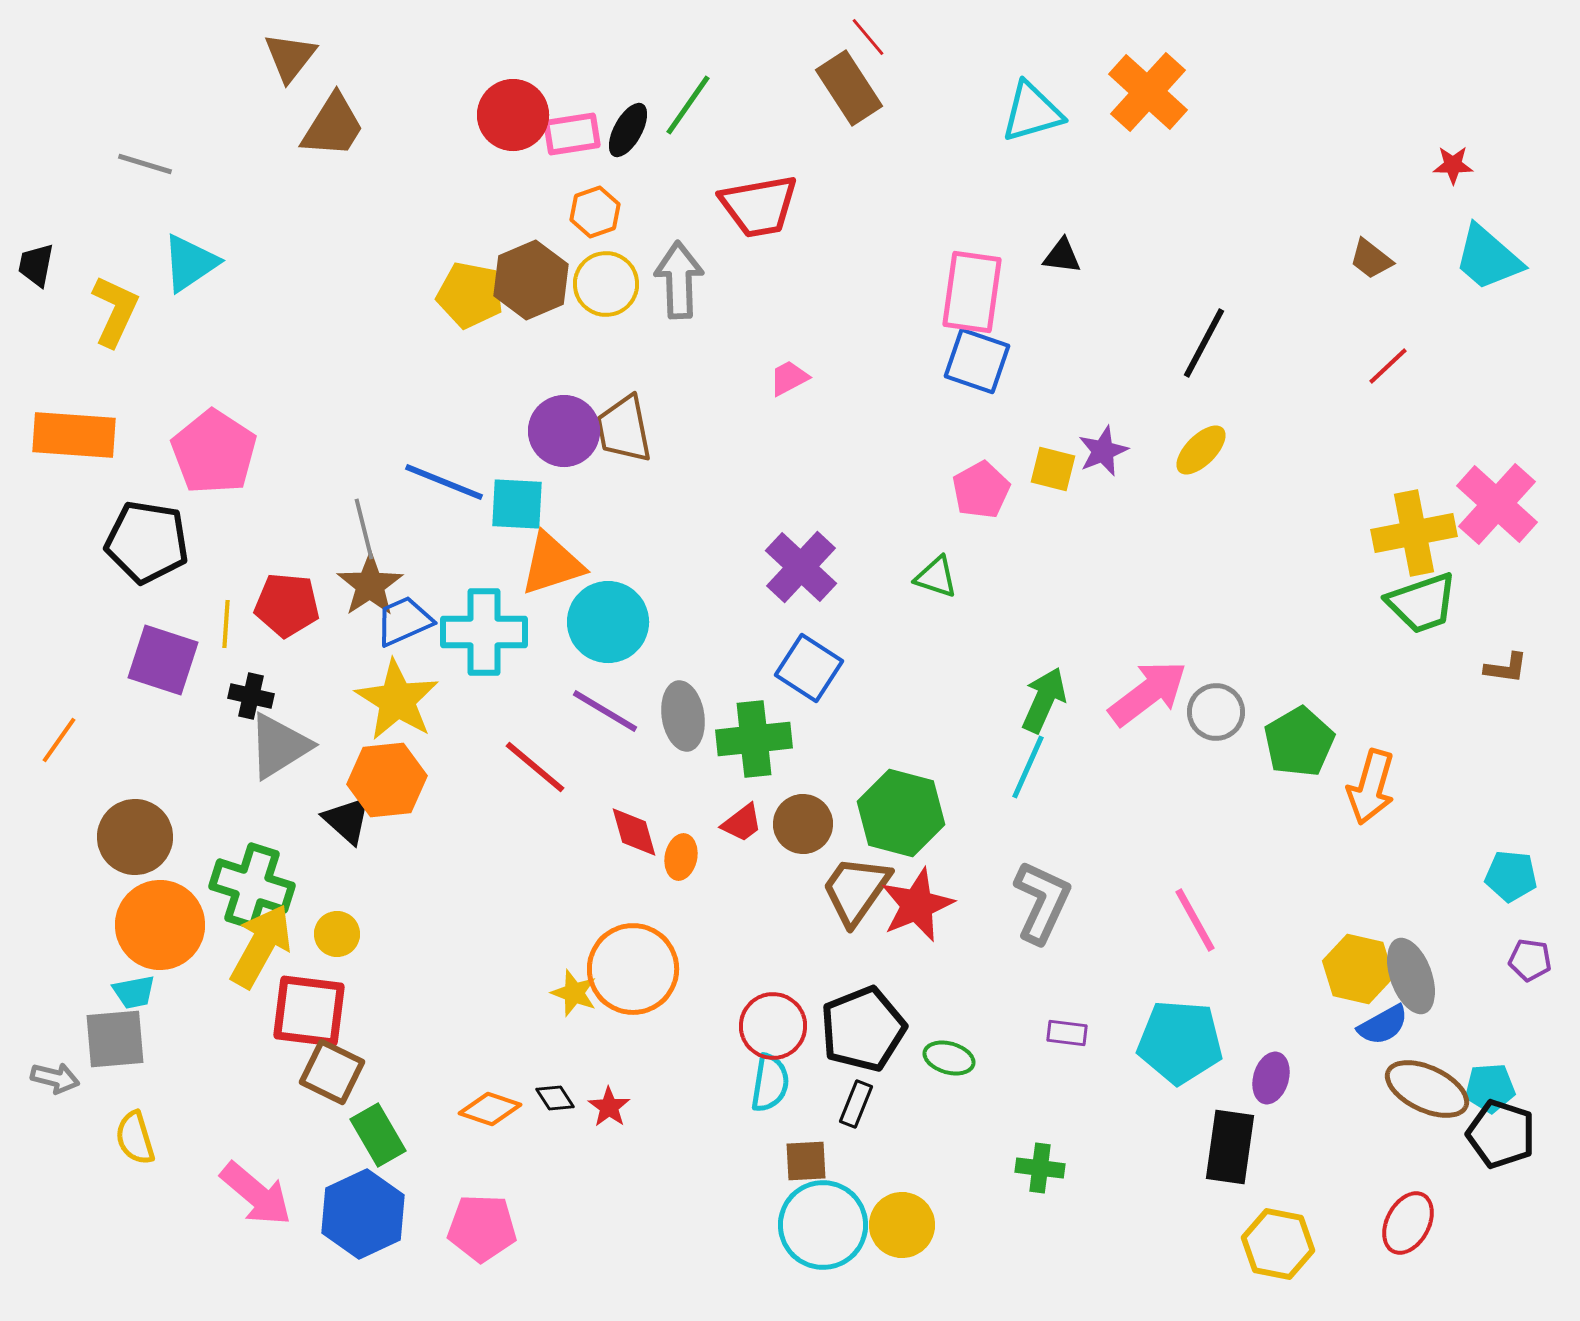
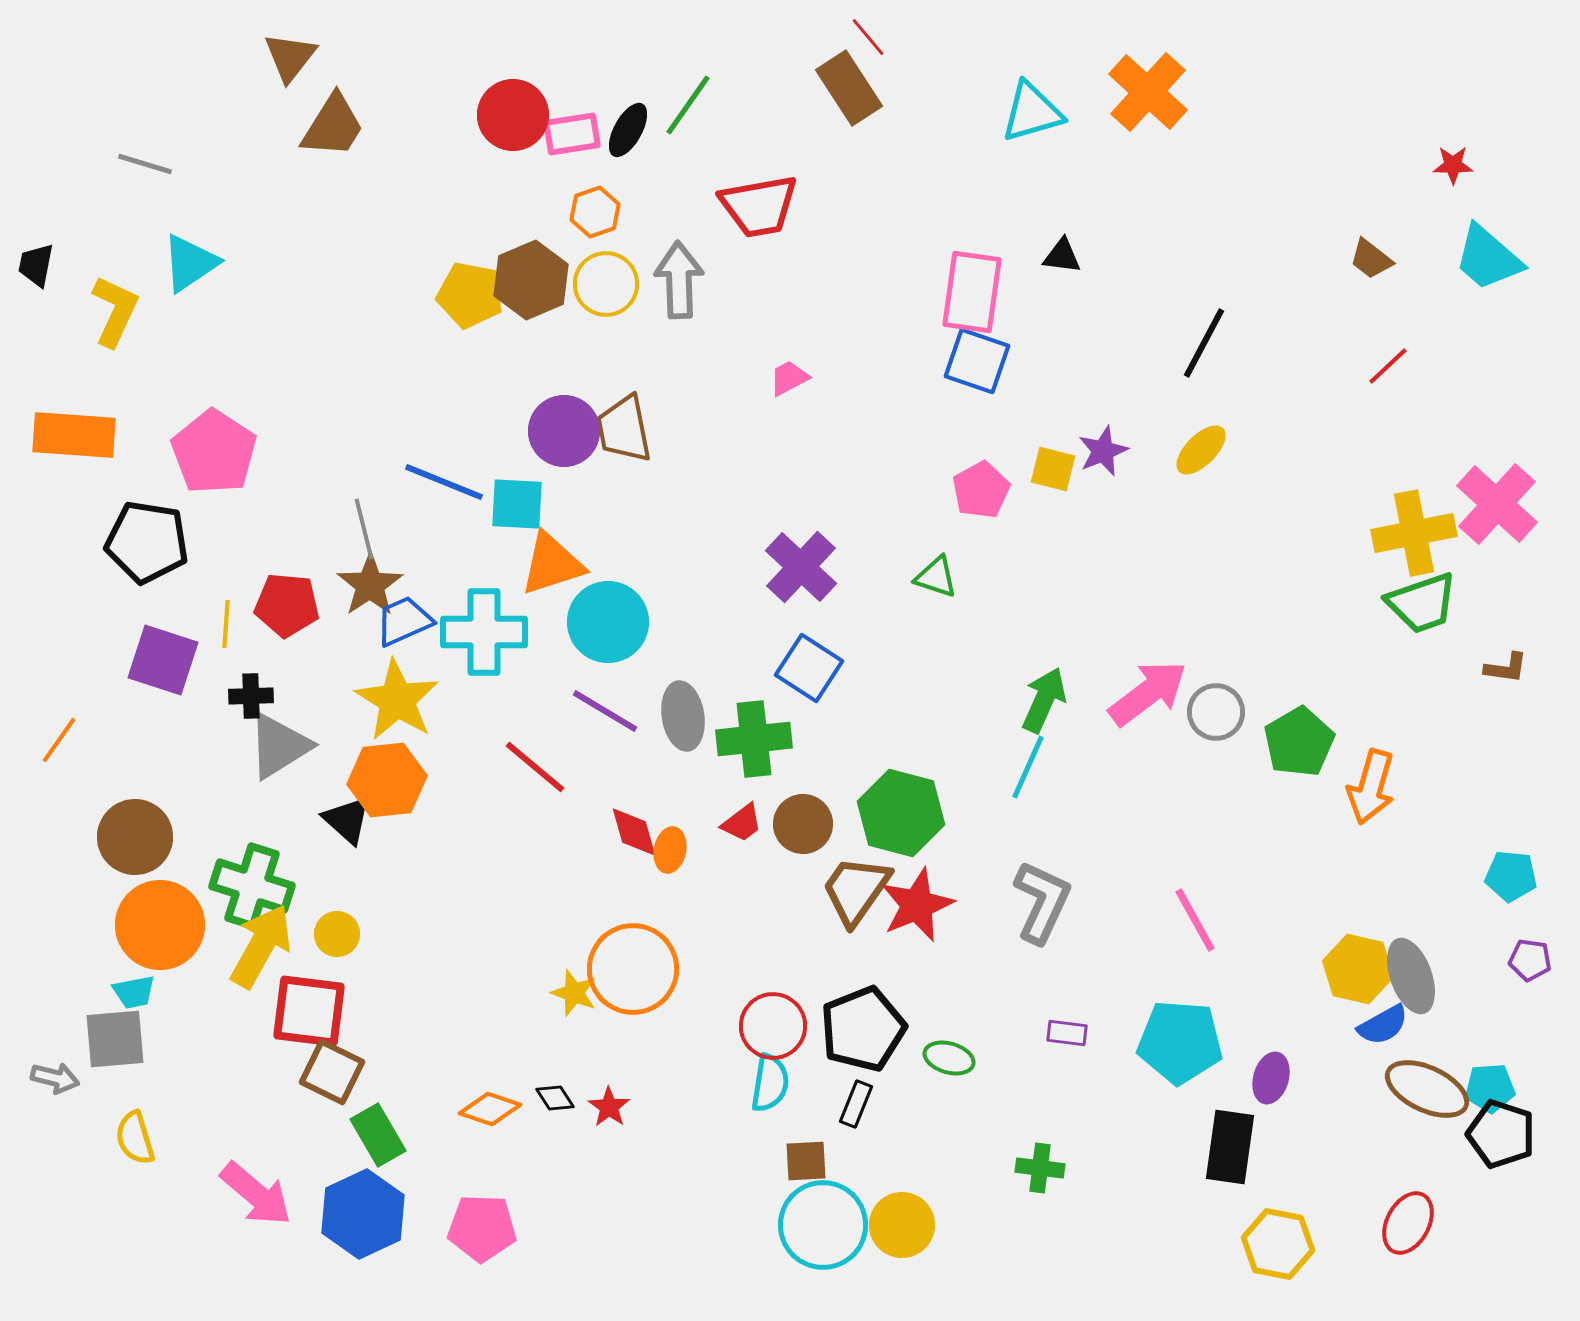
black cross at (251, 696): rotated 15 degrees counterclockwise
orange ellipse at (681, 857): moved 11 px left, 7 px up
